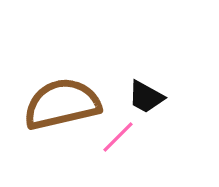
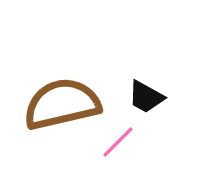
pink line: moved 5 px down
